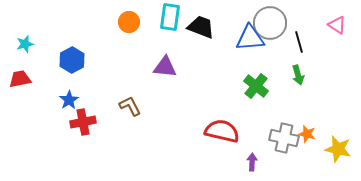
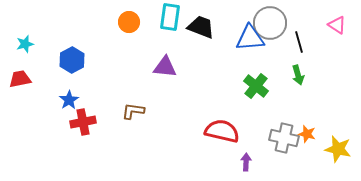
brown L-shape: moved 3 px right, 5 px down; rotated 55 degrees counterclockwise
purple arrow: moved 6 px left
